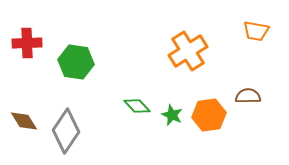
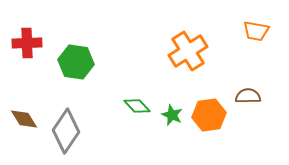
brown diamond: moved 2 px up
